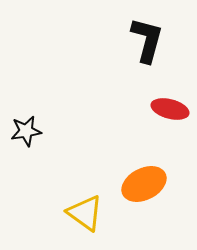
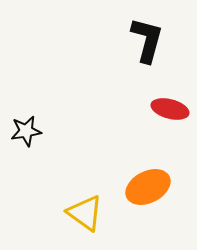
orange ellipse: moved 4 px right, 3 px down
